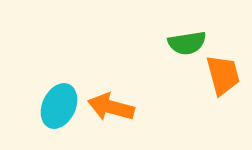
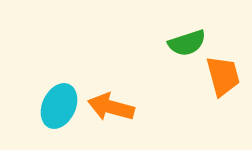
green semicircle: rotated 9 degrees counterclockwise
orange trapezoid: moved 1 px down
